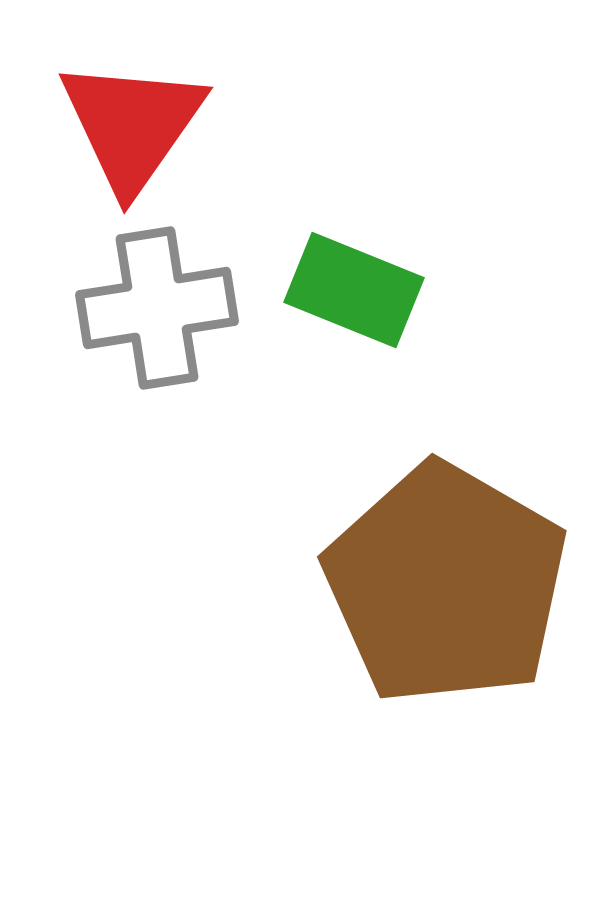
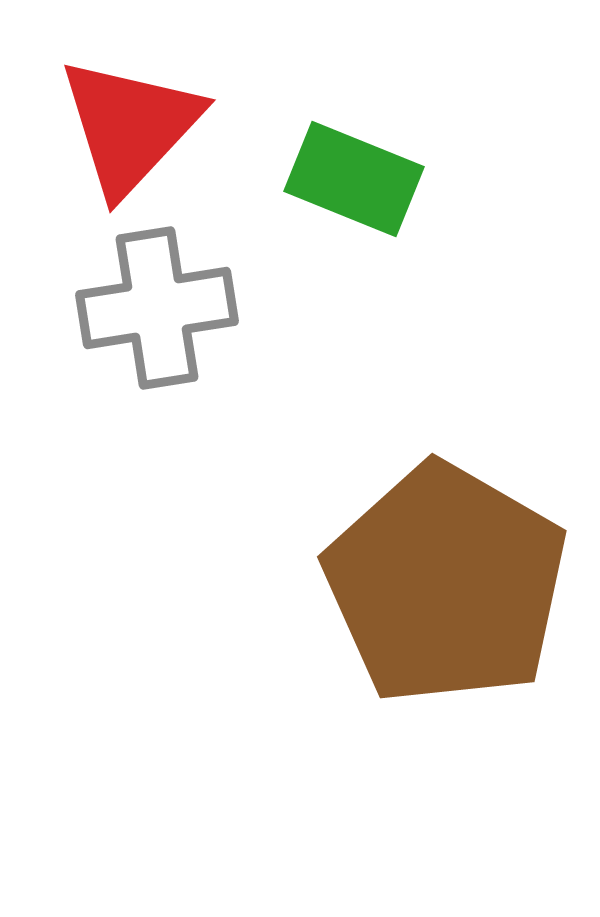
red triangle: moved 2 px left, 1 px down; rotated 8 degrees clockwise
green rectangle: moved 111 px up
